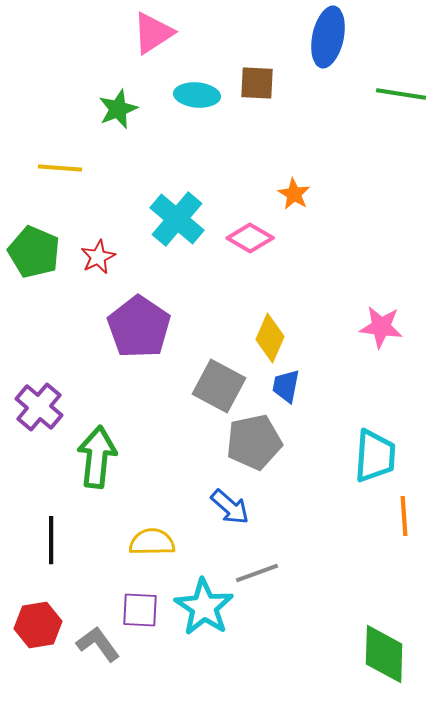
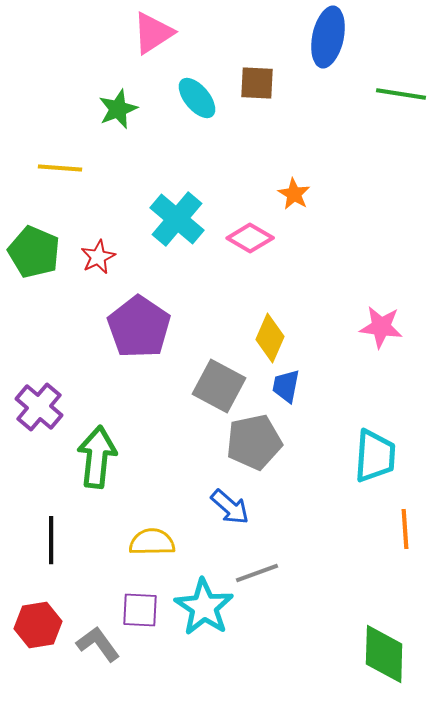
cyan ellipse: moved 3 px down; rotated 45 degrees clockwise
orange line: moved 1 px right, 13 px down
